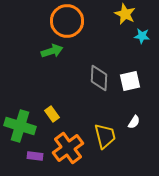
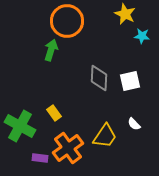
green arrow: moved 1 px left, 1 px up; rotated 55 degrees counterclockwise
yellow rectangle: moved 2 px right, 1 px up
white semicircle: moved 2 px down; rotated 104 degrees clockwise
green cross: rotated 12 degrees clockwise
yellow trapezoid: rotated 48 degrees clockwise
purple rectangle: moved 5 px right, 2 px down
